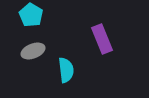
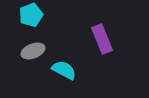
cyan pentagon: rotated 20 degrees clockwise
cyan semicircle: moved 2 px left; rotated 55 degrees counterclockwise
